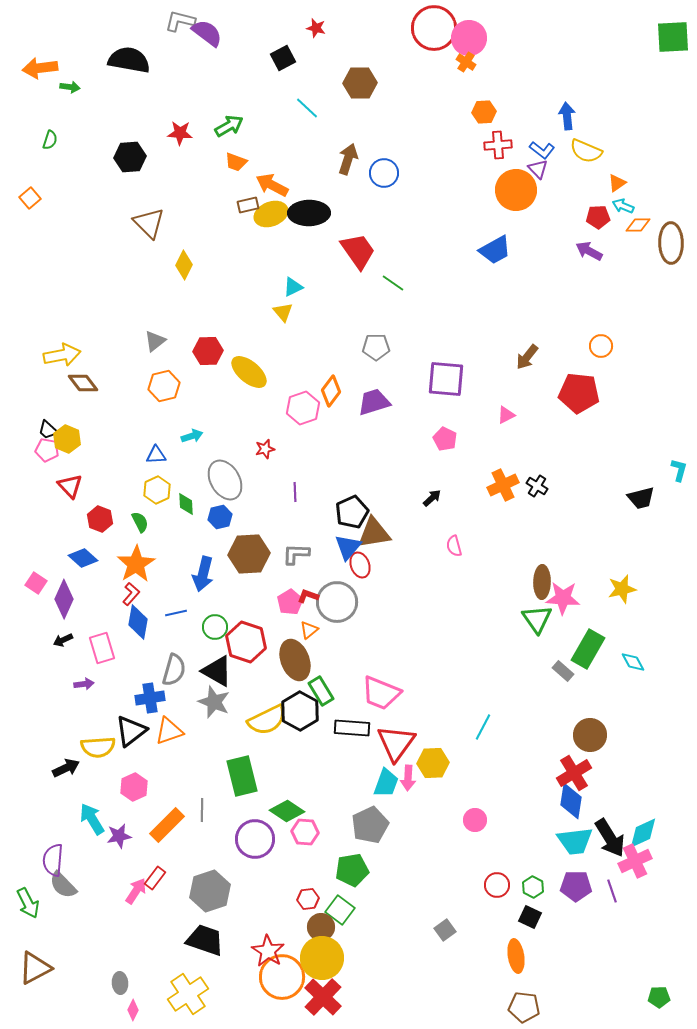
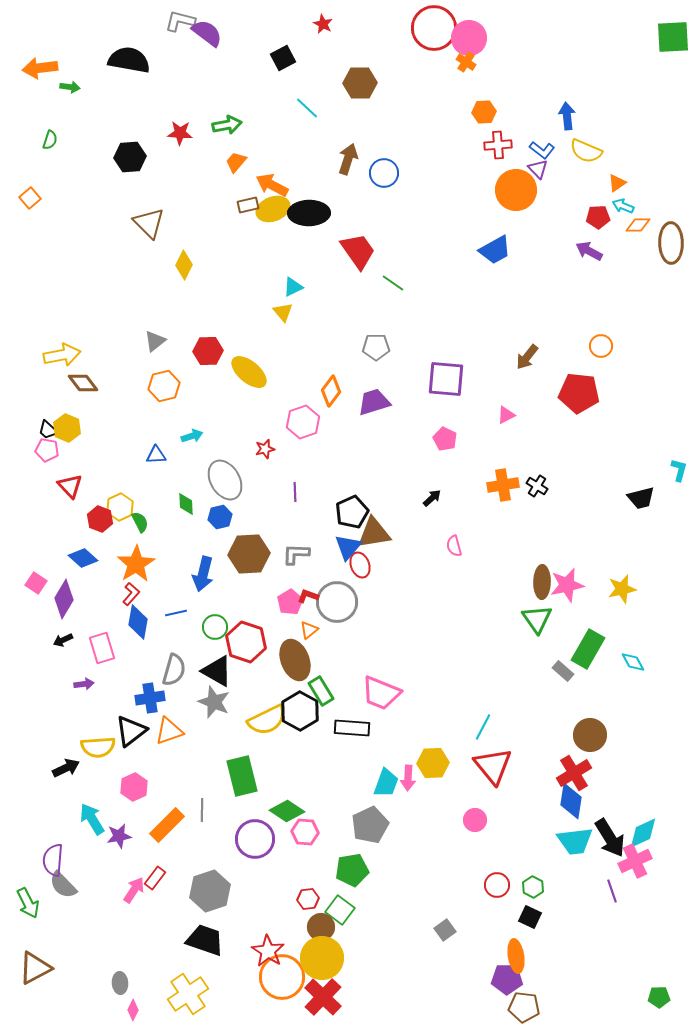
red star at (316, 28): moved 7 px right, 4 px up; rotated 12 degrees clockwise
green arrow at (229, 126): moved 2 px left, 1 px up; rotated 20 degrees clockwise
orange trapezoid at (236, 162): rotated 110 degrees clockwise
yellow ellipse at (271, 214): moved 2 px right, 5 px up
pink hexagon at (303, 408): moved 14 px down
yellow hexagon at (67, 439): moved 11 px up
orange cross at (503, 485): rotated 16 degrees clockwise
yellow hexagon at (157, 490): moved 37 px left, 17 px down
pink star at (563, 598): moved 4 px right, 13 px up; rotated 16 degrees counterclockwise
purple diamond at (64, 599): rotated 6 degrees clockwise
red triangle at (396, 743): moved 97 px right, 23 px down; rotated 15 degrees counterclockwise
purple pentagon at (576, 886): moved 69 px left, 93 px down
pink arrow at (136, 891): moved 2 px left, 1 px up
